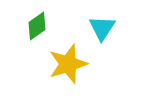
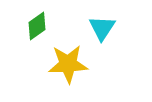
yellow star: rotated 15 degrees clockwise
